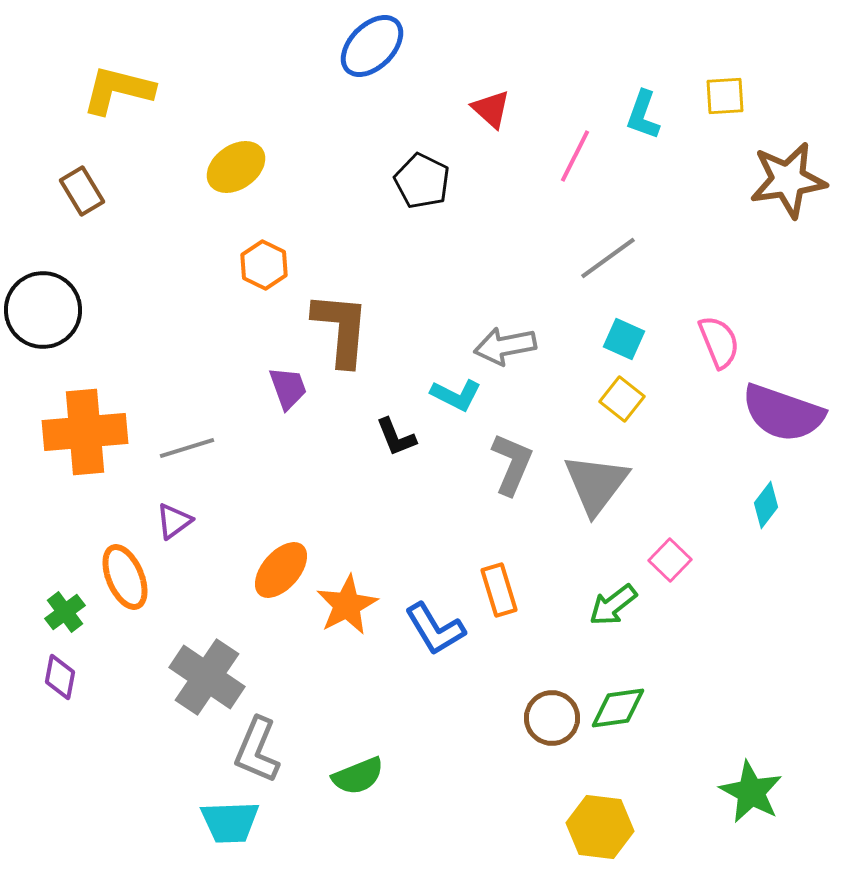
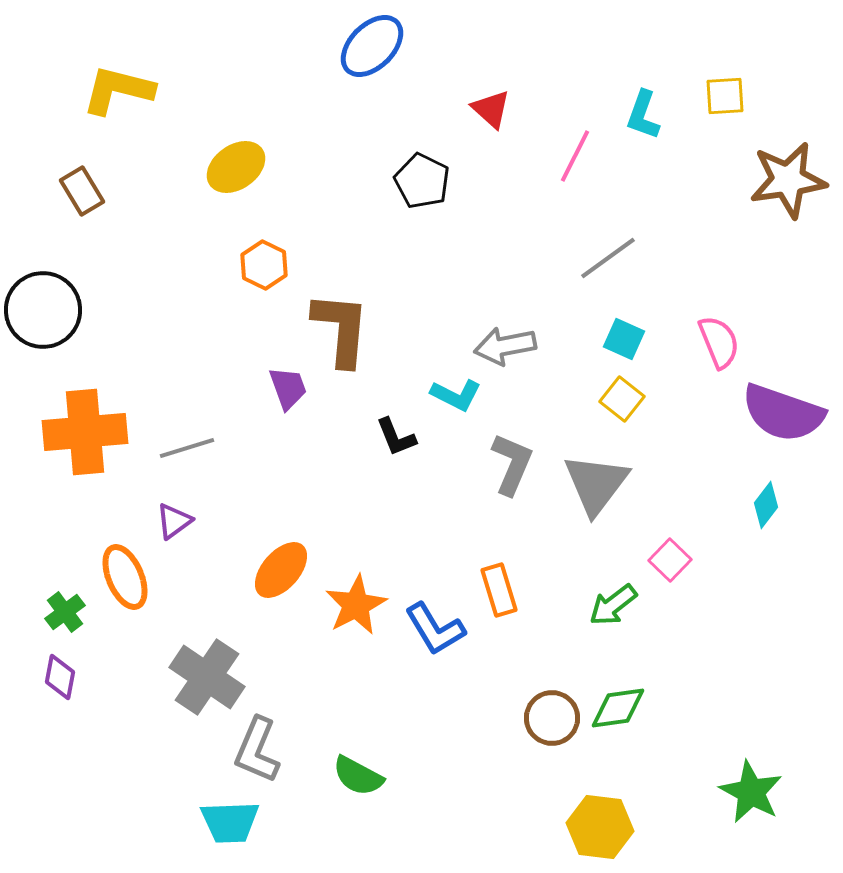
orange star at (347, 605): moved 9 px right
green semicircle at (358, 776): rotated 50 degrees clockwise
